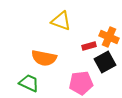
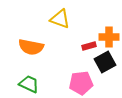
yellow triangle: moved 1 px left, 2 px up
orange cross: rotated 24 degrees counterclockwise
orange semicircle: moved 13 px left, 11 px up
green trapezoid: moved 1 px down
